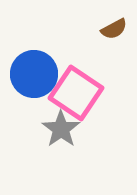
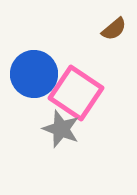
brown semicircle: rotated 12 degrees counterclockwise
gray star: rotated 15 degrees counterclockwise
